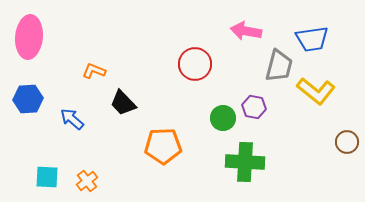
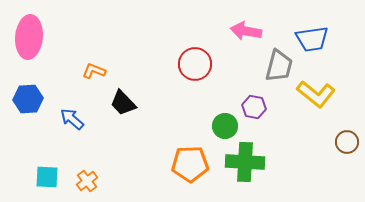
yellow L-shape: moved 3 px down
green circle: moved 2 px right, 8 px down
orange pentagon: moved 27 px right, 18 px down
